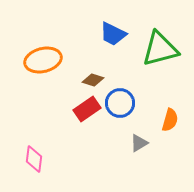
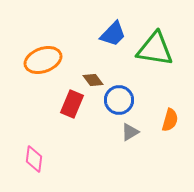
blue trapezoid: rotated 72 degrees counterclockwise
green triangle: moved 5 px left; rotated 24 degrees clockwise
orange ellipse: rotated 6 degrees counterclockwise
brown diamond: rotated 35 degrees clockwise
blue circle: moved 1 px left, 3 px up
red rectangle: moved 15 px left, 5 px up; rotated 32 degrees counterclockwise
gray triangle: moved 9 px left, 11 px up
